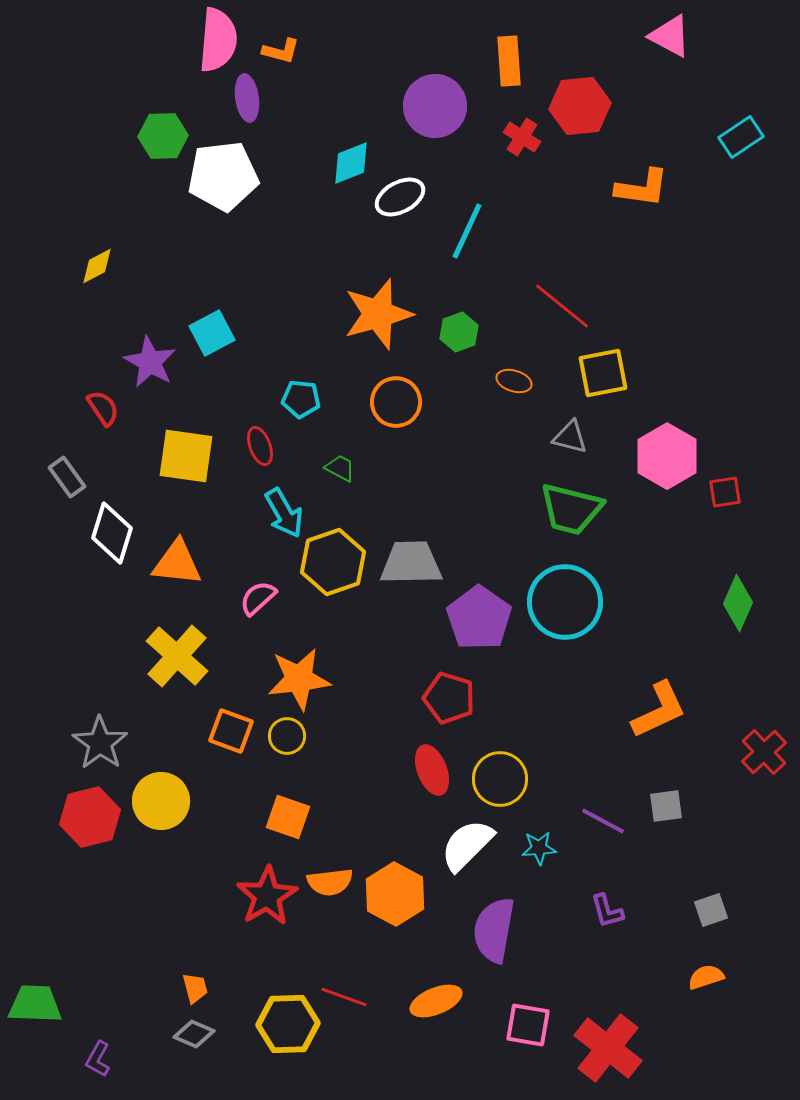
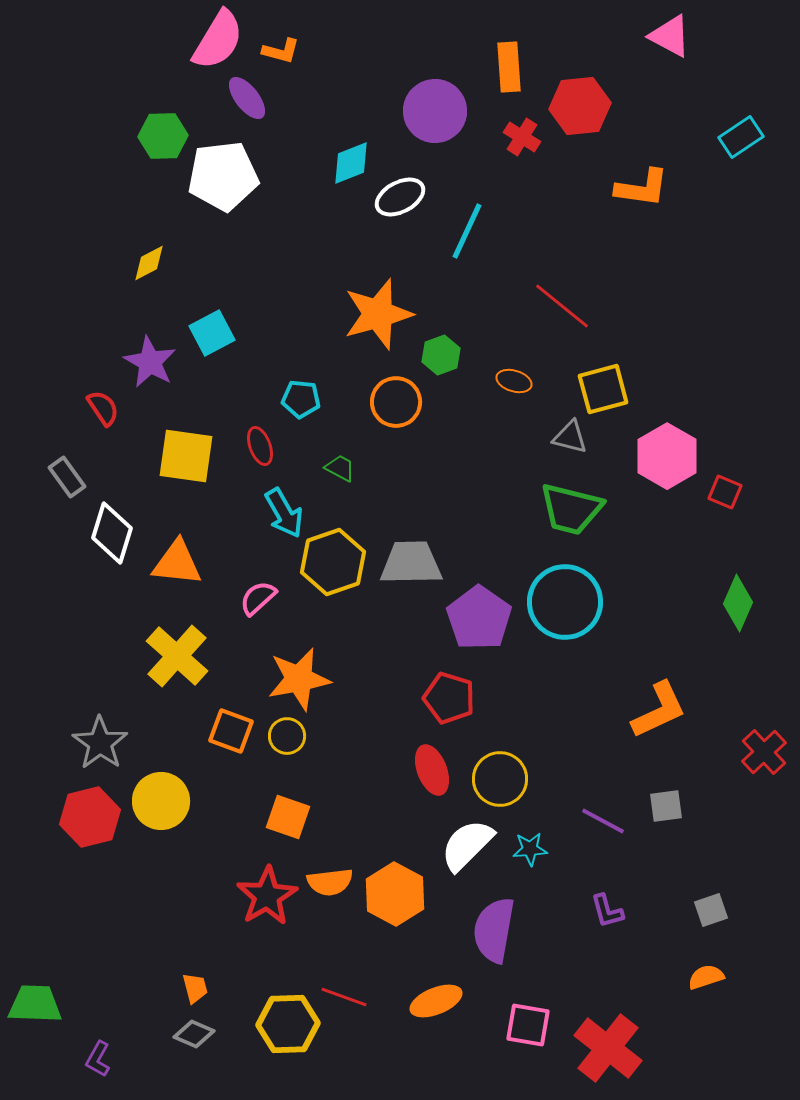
pink semicircle at (218, 40): rotated 26 degrees clockwise
orange rectangle at (509, 61): moved 6 px down
purple ellipse at (247, 98): rotated 30 degrees counterclockwise
purple circle at (435, 106): moved 5 px down
yellow diamond at (97, 266): moved 52 px right, 3 px up
green hexagon at (459, 332): moved 18 px left, 23 px down
yellow square at (603, 373): moved 16 px down; rotated 4 degrees counterclockwise
red square at (725, 492): rotated 32 degrees clockwise
orange star at (299, 679): rotated 4 degrees counterclockwise
cyan star at (539, 848): moved 9 px left, 1 px down
